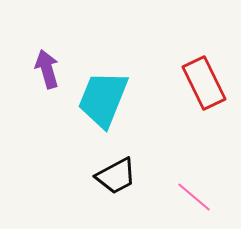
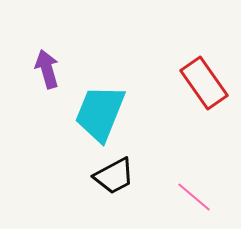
red rectangle: rotated 9 degrees counterclockwise
cyan trapezoid: moved 3 px left, 14 px down
black trapezoid: moved 2 px left
